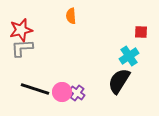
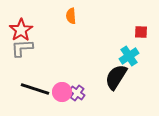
red star: rotated 20 degrees counterclockwise
black semicircle: moved 3 px left, 4 px up
